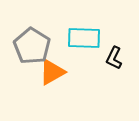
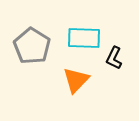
orange triangle: moved 24 px right, 8 px down; rotated 16 degrees counterclockwise
